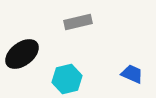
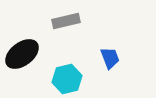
gray rectangle: moved 12 px left, 1 px up
blue trapezoid: moved 22 px left, 16 px up; rotated 45 degrees clockwise
